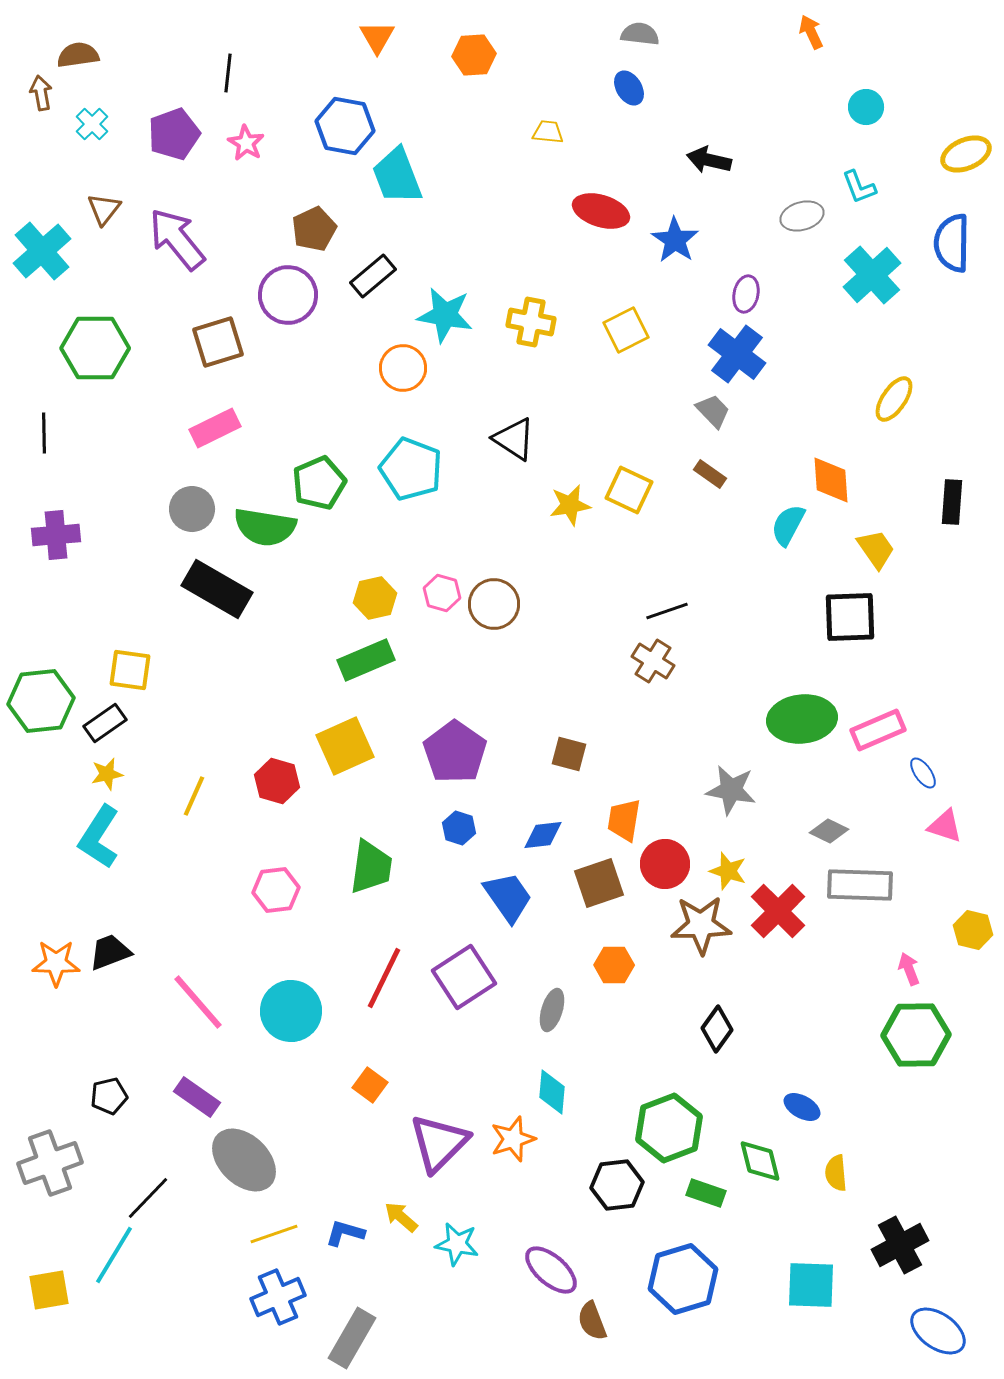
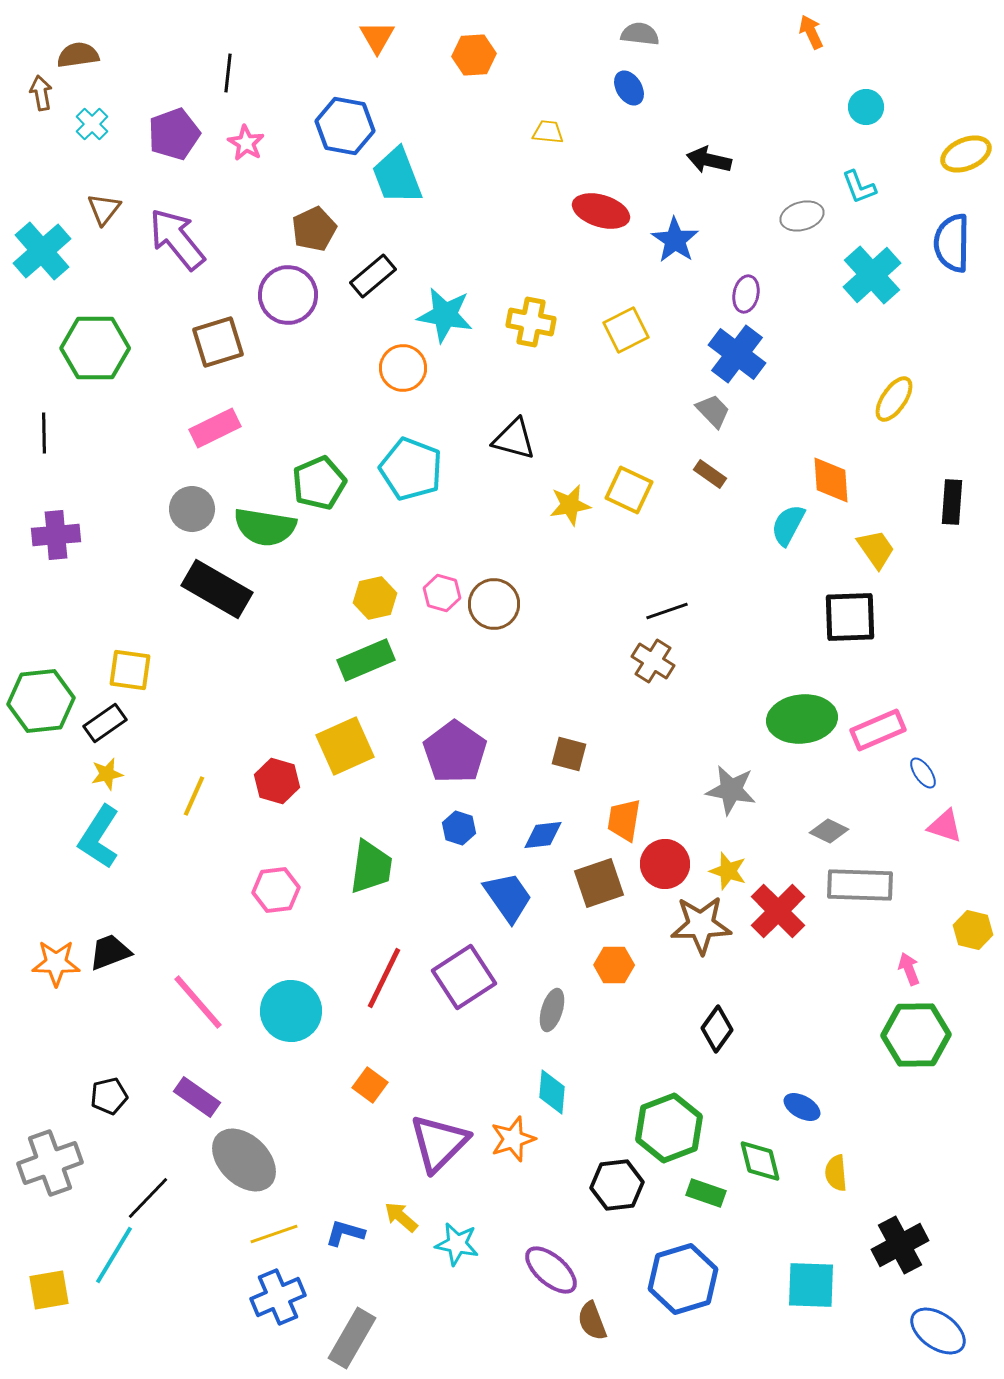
black triangle at (514, 439): rotated 18 degrees counterclockwise
